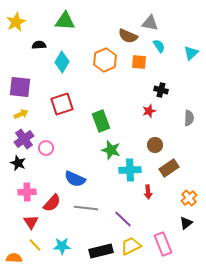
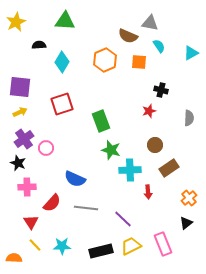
cyan triangle: rotated 14 degrees clockwise
yellow arrow: moved 1 px left, 2 px up
pink cross: moved 5 px up
